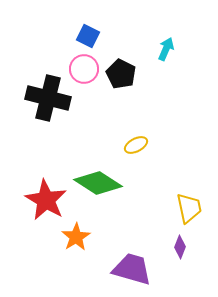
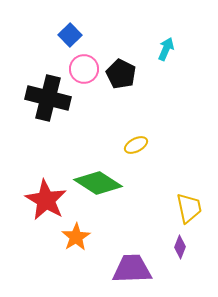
blue square: moved 18 px left, 1 px up; rotated 20 degrees clockwise
purple trapezoid: rotated 18 degrees counterclockwise
